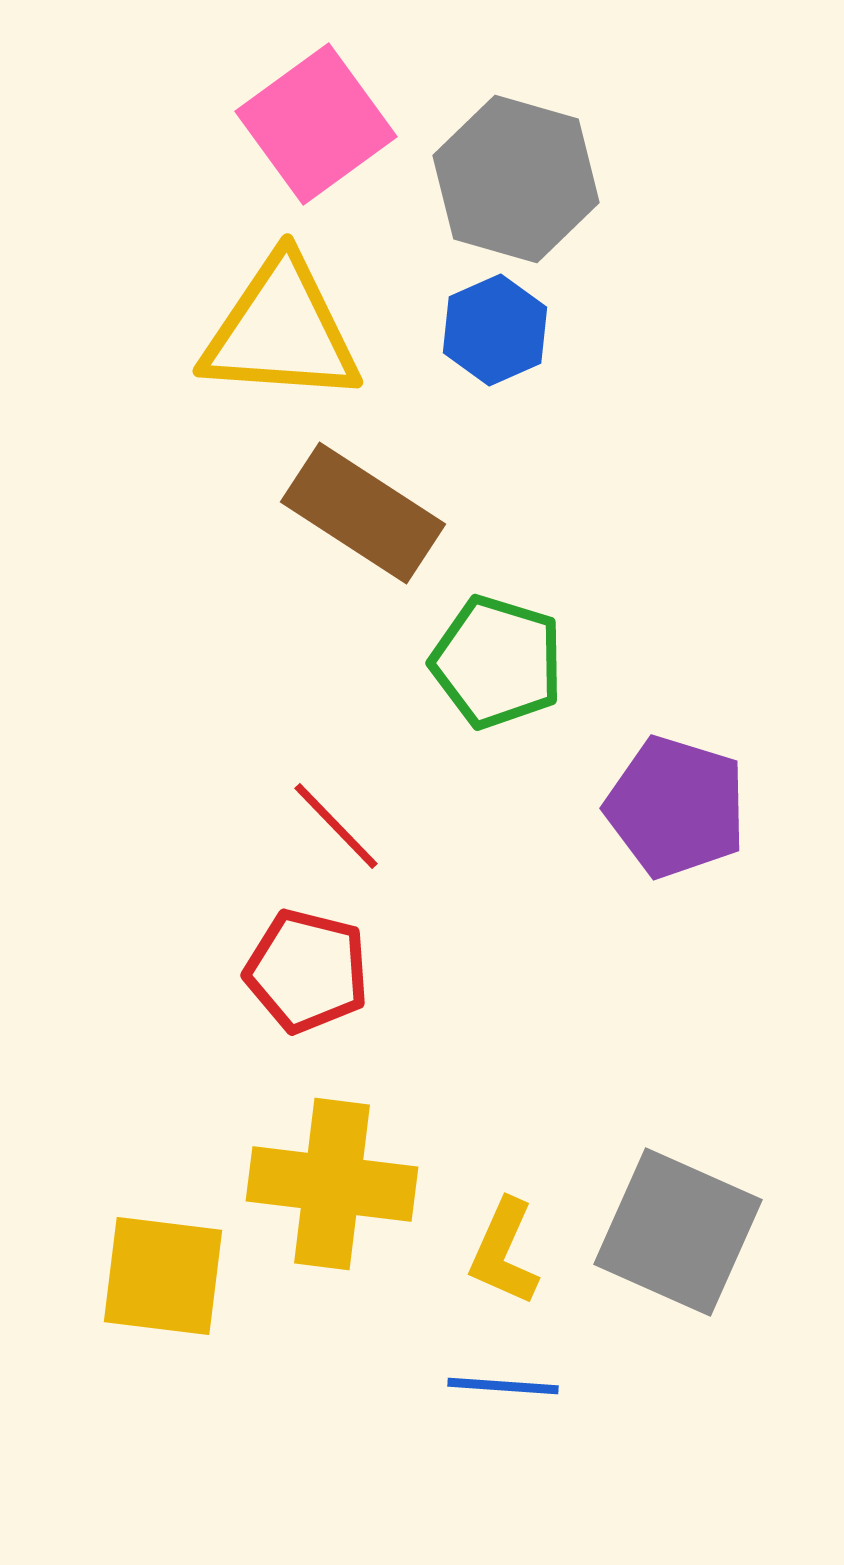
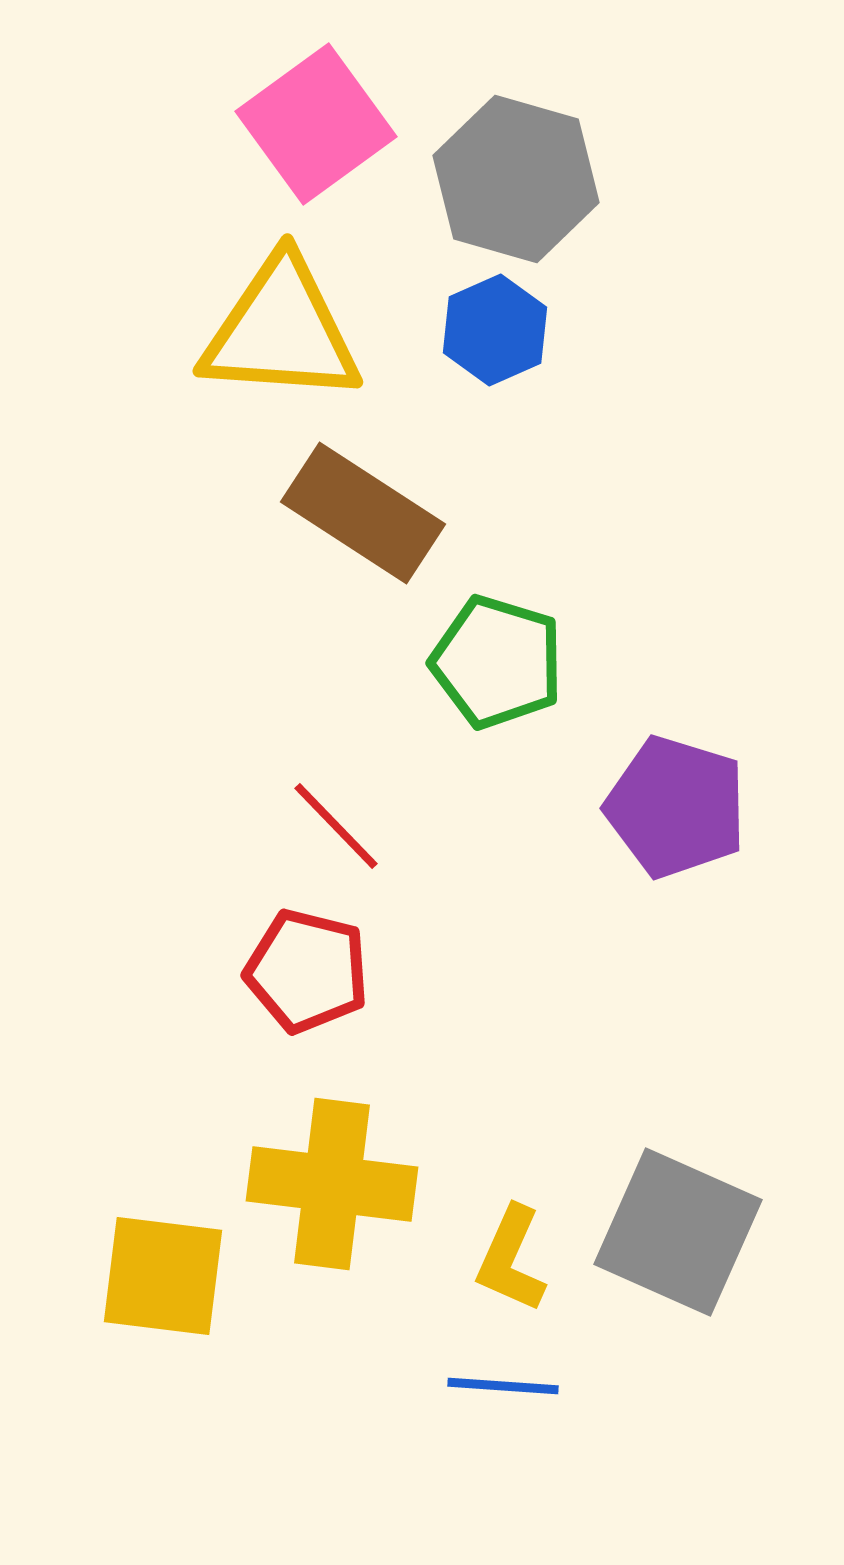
yellow L-shape: moved 7 px right, 7 px down
